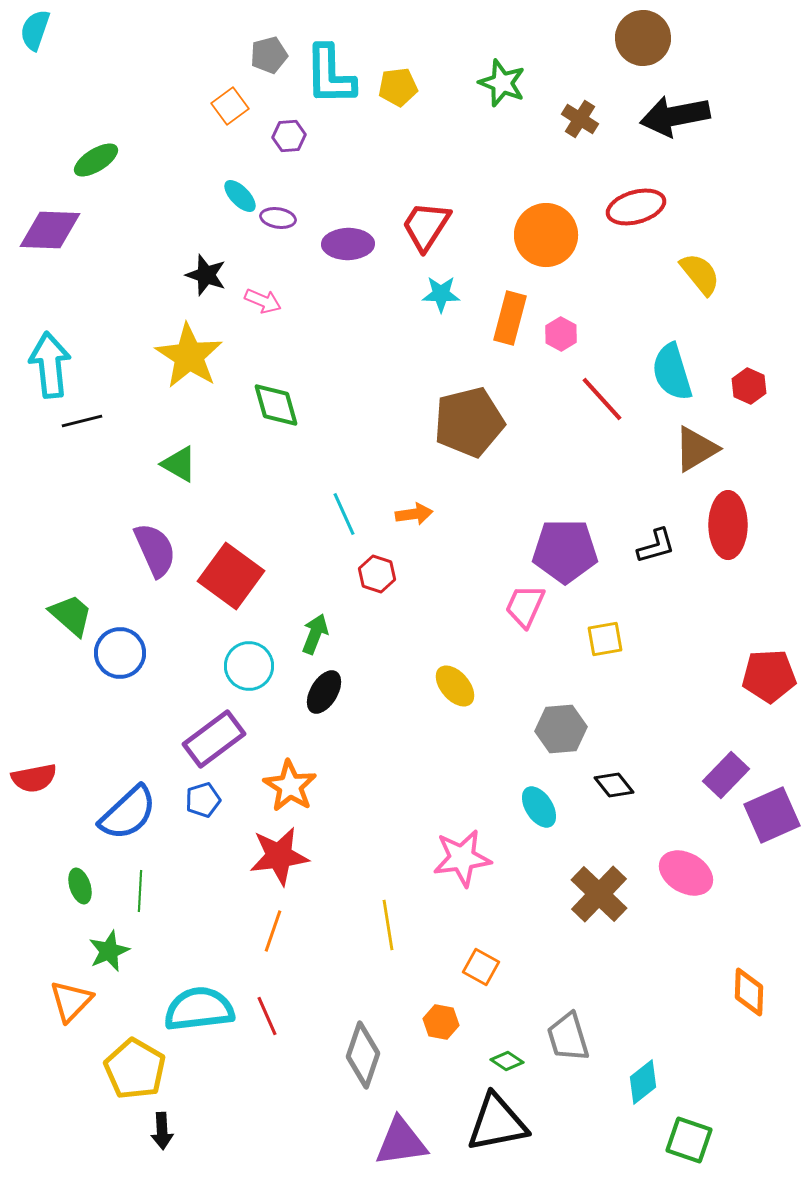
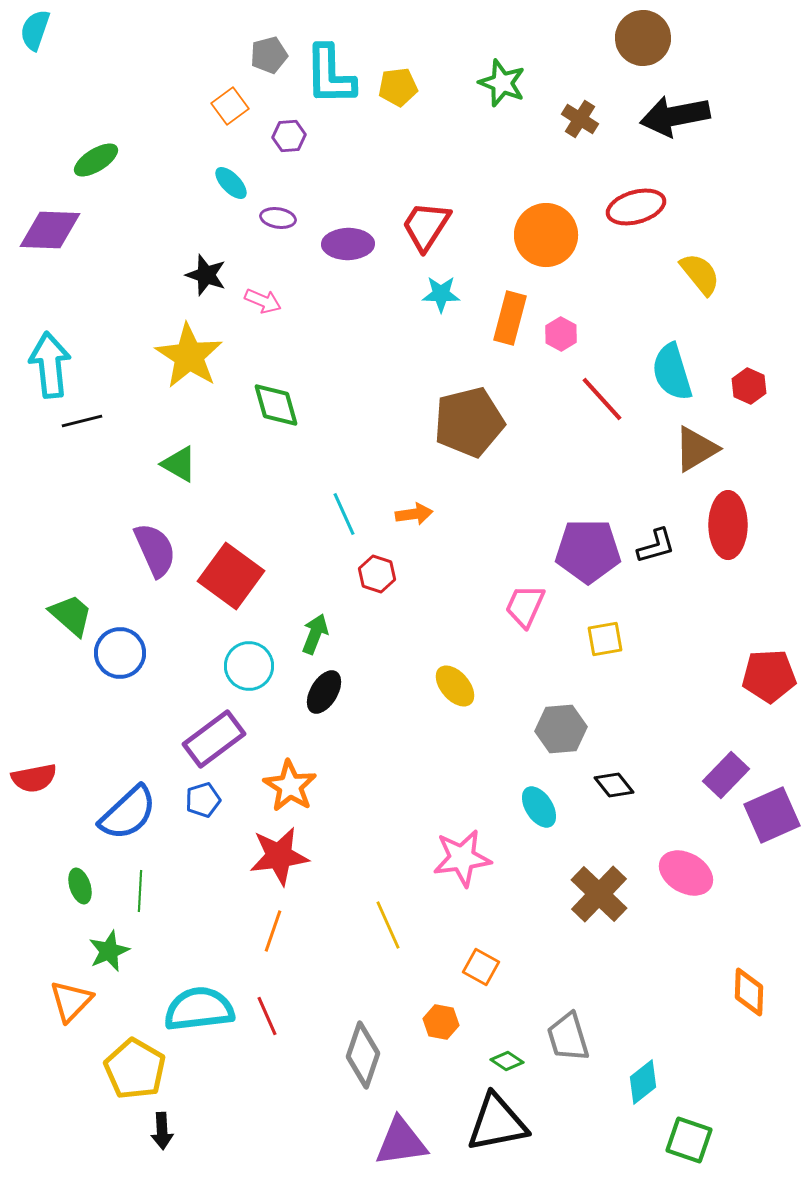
cyan ellipse at (240, 196): moved 9 px left, 13 px up
purple pentagon at (565, 551): moved 23 px right
yellow line at (388, 925): rotated 15 degrees counterclockwise
